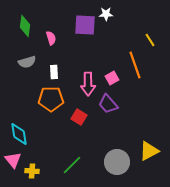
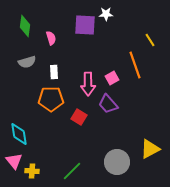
yellow triangle: moved 1 px right, 2 px up
pink triangle: moved 1 px right, 1 px down
green line: moved 6 px down
